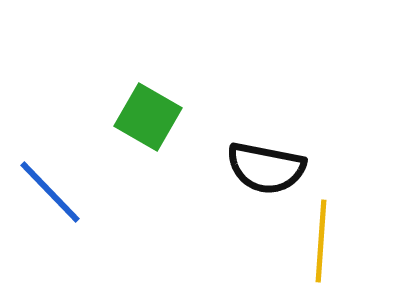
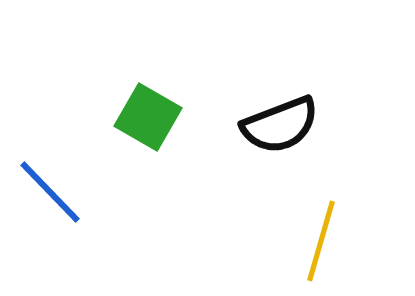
black semicircle: moved 14 px right, 43 px up; rotated 32 degrees counterclockwise
yellow line: rotated 12 degrees clockwise
